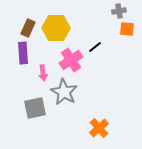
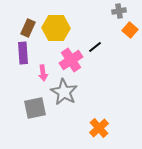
orange square: moved 3 px right, 1 px down; rotated 35 degrees clockwise
